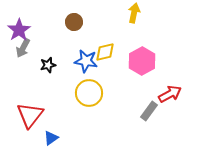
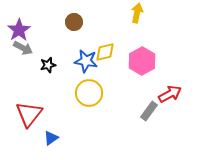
yellow arrow: moved 3 px right
gray arrow: rotated 90 degrees counterclockwise
red triangle: moved 1 px left, 1 px up
